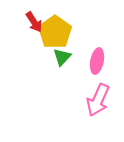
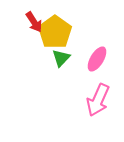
green triangle: moved 1 px left, 1 px down
pink ellipse: moved 2 px up; rotated 20 degrees clockwise
